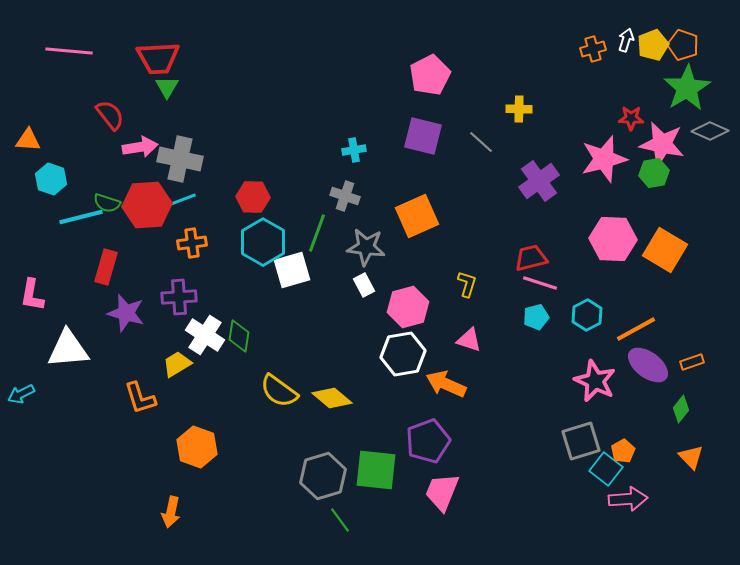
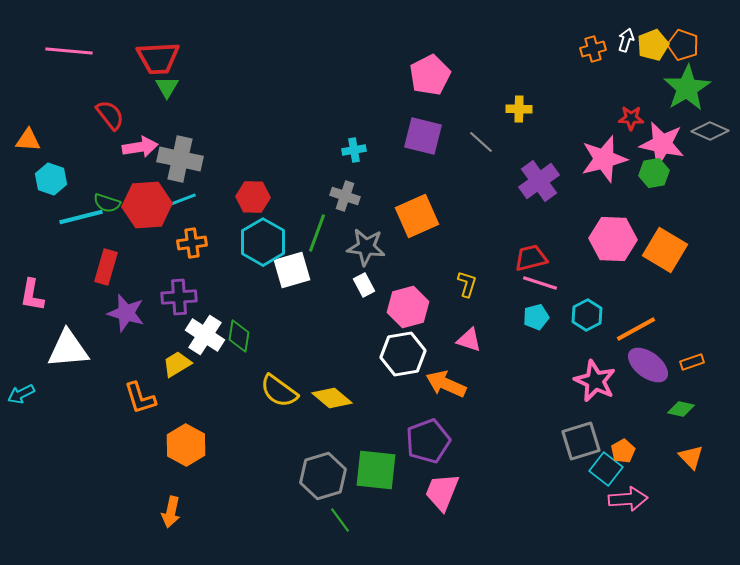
green diamond at (681, 409): rotated 64 degrees clockwise
orange hexagon at (197, 447): moved 11 px left, 2 px up; rotated 9 degrees clockwise
